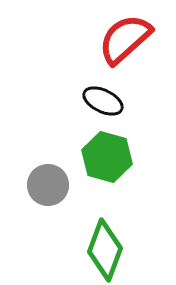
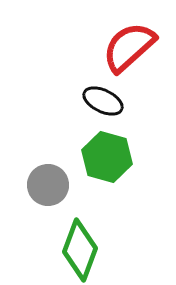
red semicircle: moved 4 px right, 8 px down
green diamond: moved 25 px left
